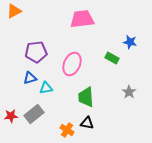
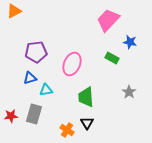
pink trapezoid: moved 26 px right, 1 px down; rotated 40 degrees counterclockwise
cyan triangle: moved 2 px down
gray rectangle: rotated 36 degrees counterclockwise
black triangle: rotated 48 degrees clockwise
